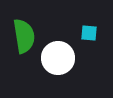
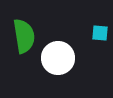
cyan square: moved 11 px right
